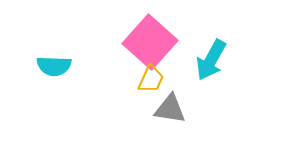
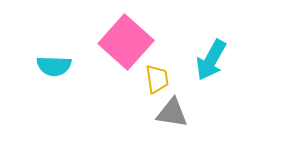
pink square: moved 24 px left
yellow trapezoid: moved 6 px right; rotated 32 degrees counterclockwise
gray triangle: moved 2 px right, 4 px down
